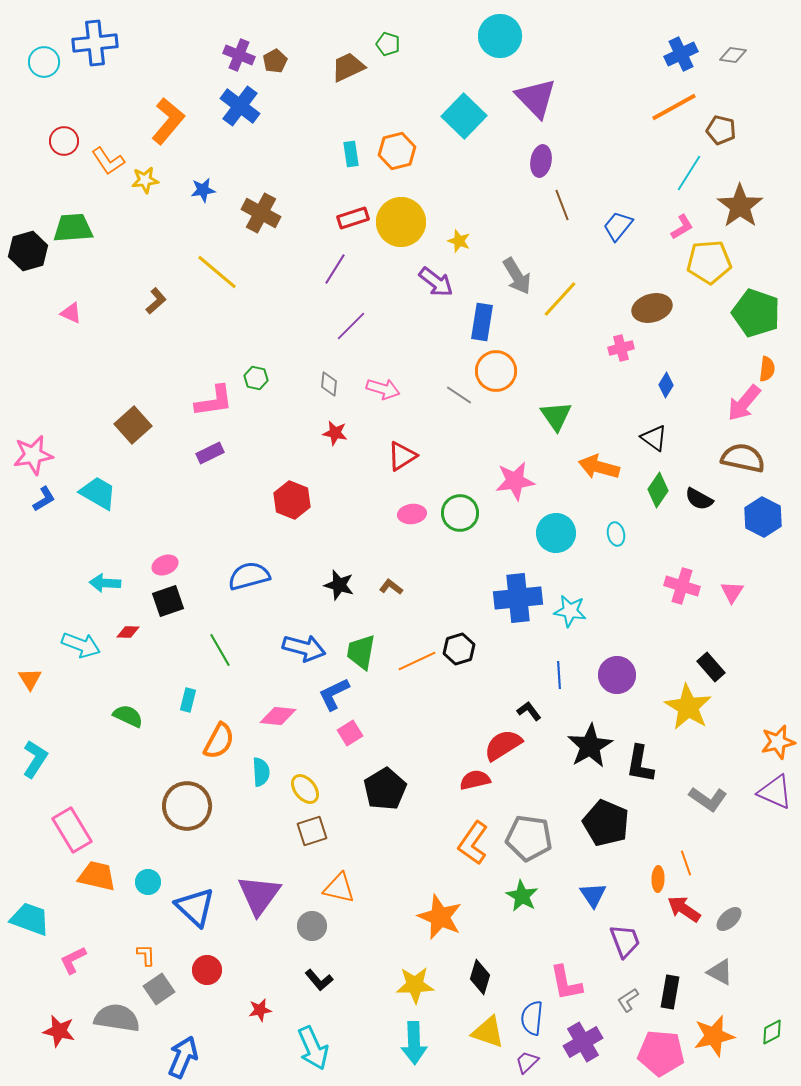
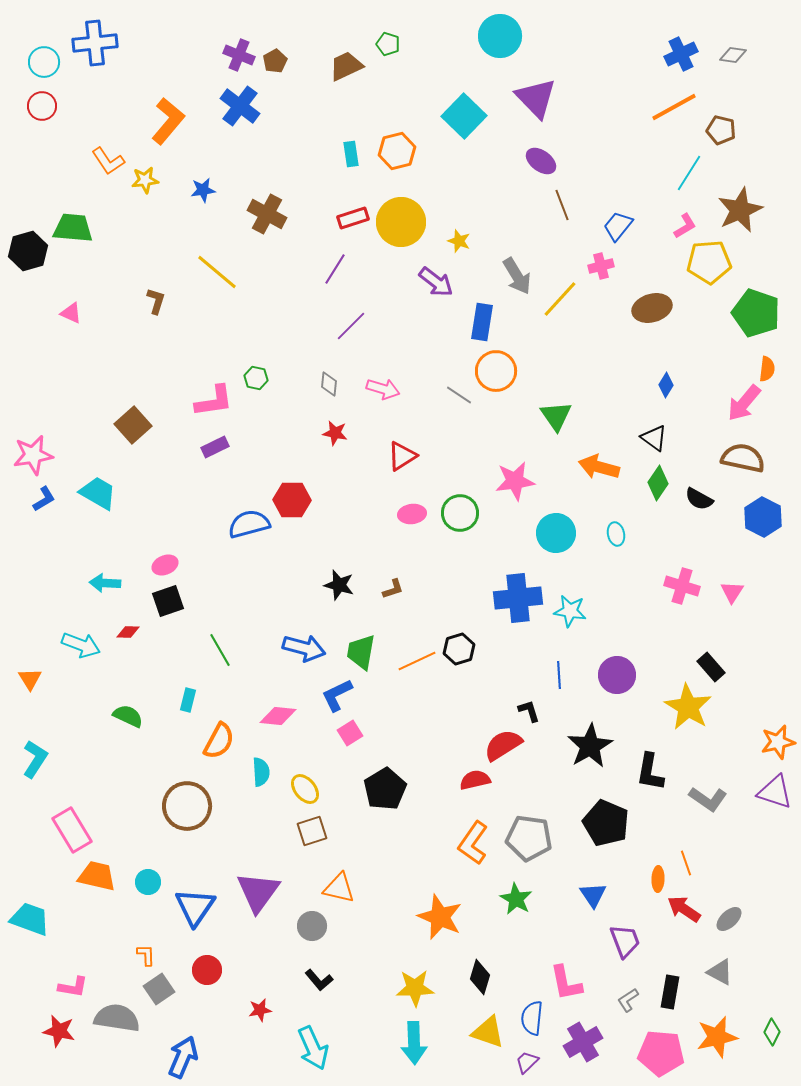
brown trapezoid at (348, 67): moved 2 px left, 1 px up
red circle at (64, 141): moved 22 px left, 35 px up
purple ellipse at (541, 161): rotated 64 degrees counterclockwise
brown star at (740, 206): moved 4 px down; rotated 12 degrees clockwise
brown cross at (261, 213): moved 6 px right, 1 px down
pink L-shape at (682, 227): moved 3 px right, 1 px up
green trapezoid at (73, 228): rotated 9 degrees clockwise
brown L-shape at (156, 301): rotated 32 degrees counterclockwise
pink cross at (621, 348): moved 20 px left, 82 px up
purple rectangle at (210, 453): moved 5 px right, 6 px up
green diamond at (658, 490): moved 7 px up
red hexagon at (292, 500): rotated 21 degrees counterclockwise
blue semicircle at (249, 576): moved 52 px up
brown L-shape at (391, 587): moved 2 px right, 2 px down; rotated 125 degrees clockwise
blue L-shape at (334, 694): moved 3 px right, 1 px down
black L-shape at (529, 711): rotated 20 degrees clockwise
black L-shape at (640, 764): moved 10 px right, 8 px down
purple triangle at (775, 792): rotated 6 degrees counterclockwise
purple triangle at (259, 895): moved 1 px left, 3 px up
green star at (522, 896): moved 6 px left, 3 px down
blue triangle at (195, 907): rotated 21 degrees clockwise
pink L-shape at (73, 960): moved 27 px down; rotated 144 degrees counterclockwise
yellow star at (415, 985): moved 3 px down
green diamond at (772, 1032): rotated 36 degrees counterclockwise
orange star at (714, 1036): moved 3 px right, 1 px down
